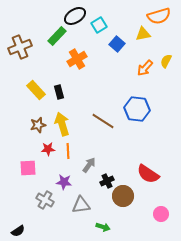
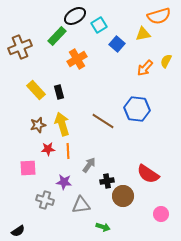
black cross: rotated 16 degrees clockwise
gray cross: rotated 12 degrees counterclockwise
